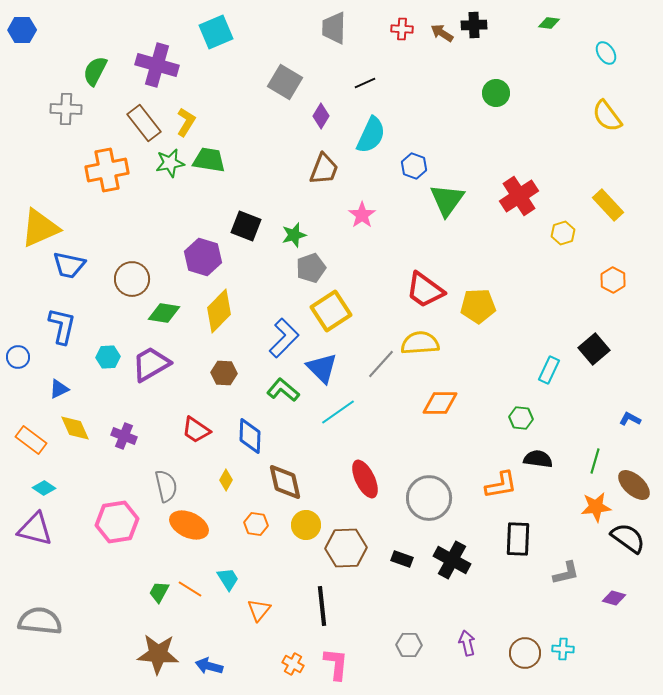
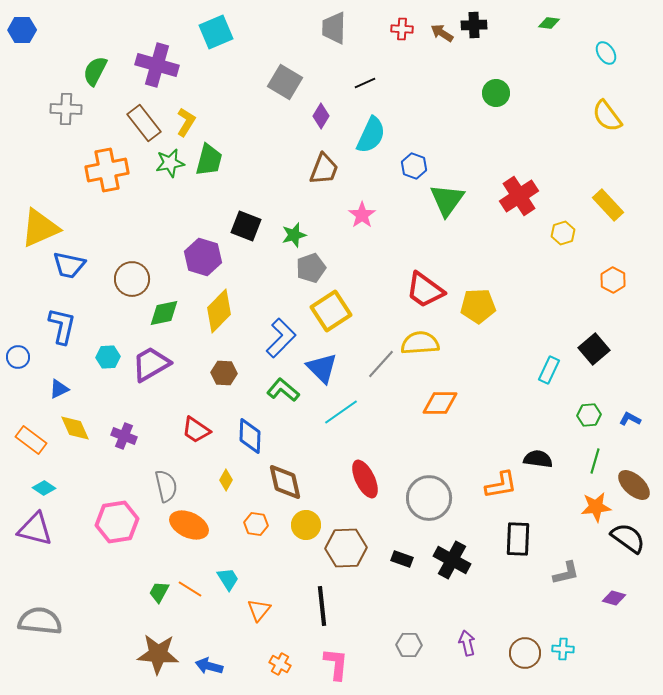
green trapezoid at (209, 160): rotated 96 degrees clockwise
green diamond at (164, 313): rotated 20 degrees counterclockwise
blue L-shape at (284, 338): moved 3 px left
cyan line at (338, 412): moved 3 px right
green hexagon at (521, 418): moved 68 px right, 3 px up; rotated 10 degrees counterclockwise
orange cross at (293, 664): moved 13 px left
